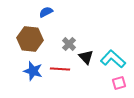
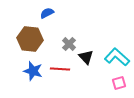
blue semicircle: moved 1 px right, 1 px down
cyan L-shape: moved 4 px right, 2 px up
